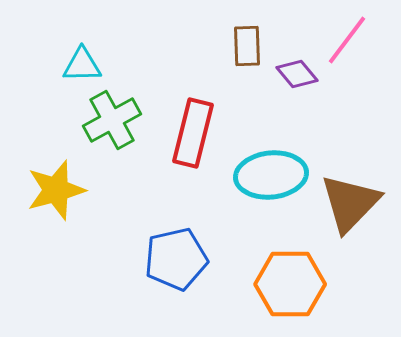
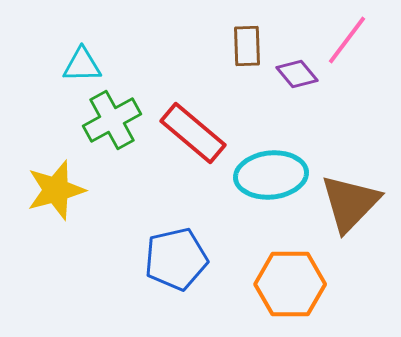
red rectangle: rotated 64 degrees counterclockwise
